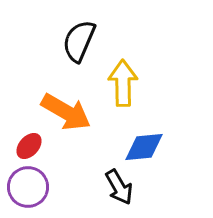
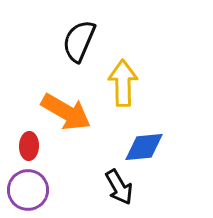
red ellipse: rotated 40 degrees counterclockwise
purple circle: moved 3 px down
